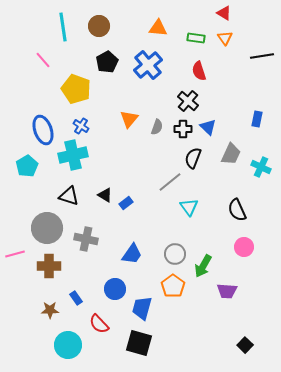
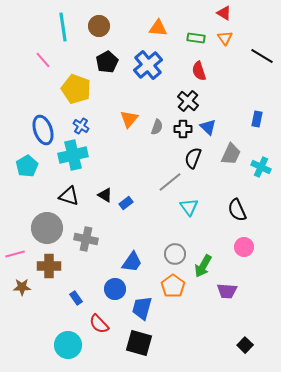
black line at (262, 56): rotated 40 degrees clockwise
blue trapezoid at (132, 254): moved 8 px down
brown star at (50, 310): moved 28 px left, 23 px up
